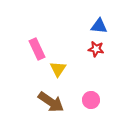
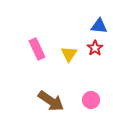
red star: moved 1 px left, 1 px up; rotated 28 degrees clockwise
yellow triangle: moved 11 px right, 15 px up
brown arrow: moved 1 px up
